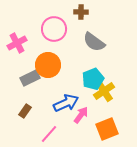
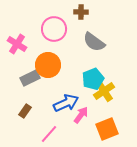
pink cross: moved 1 px down; rotated 30 degrees counterclockwise
